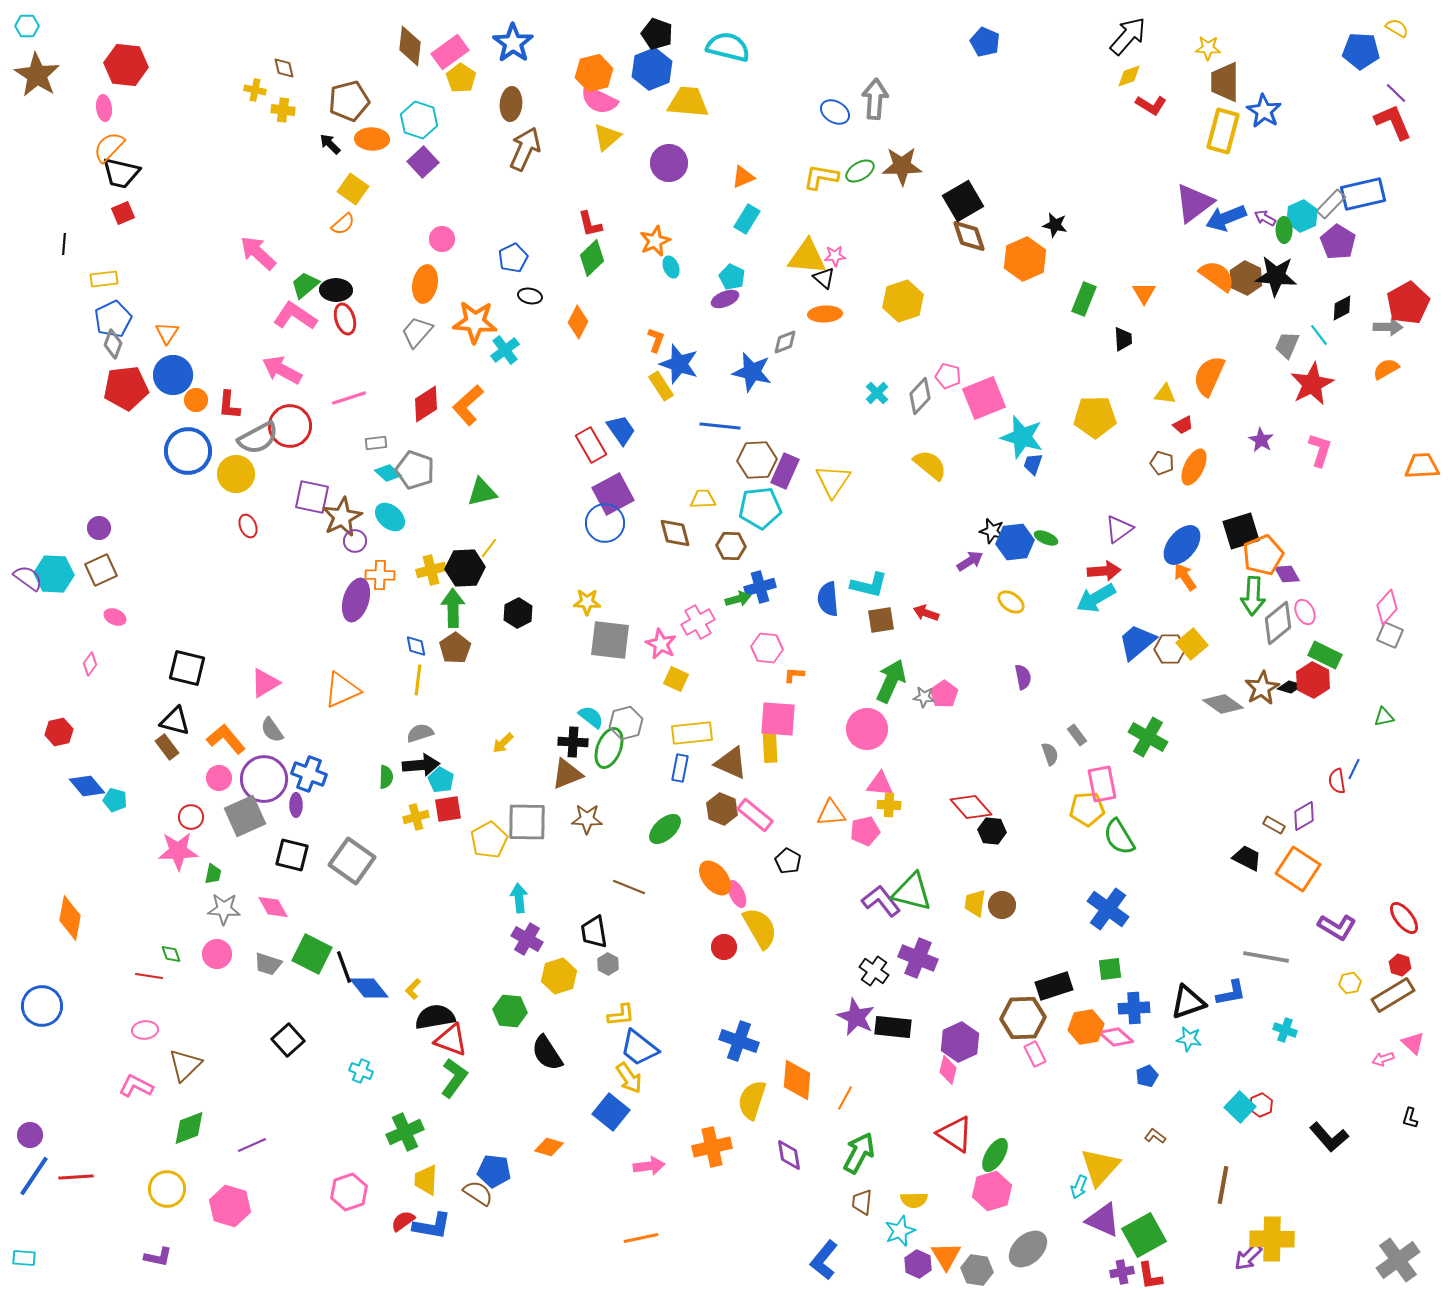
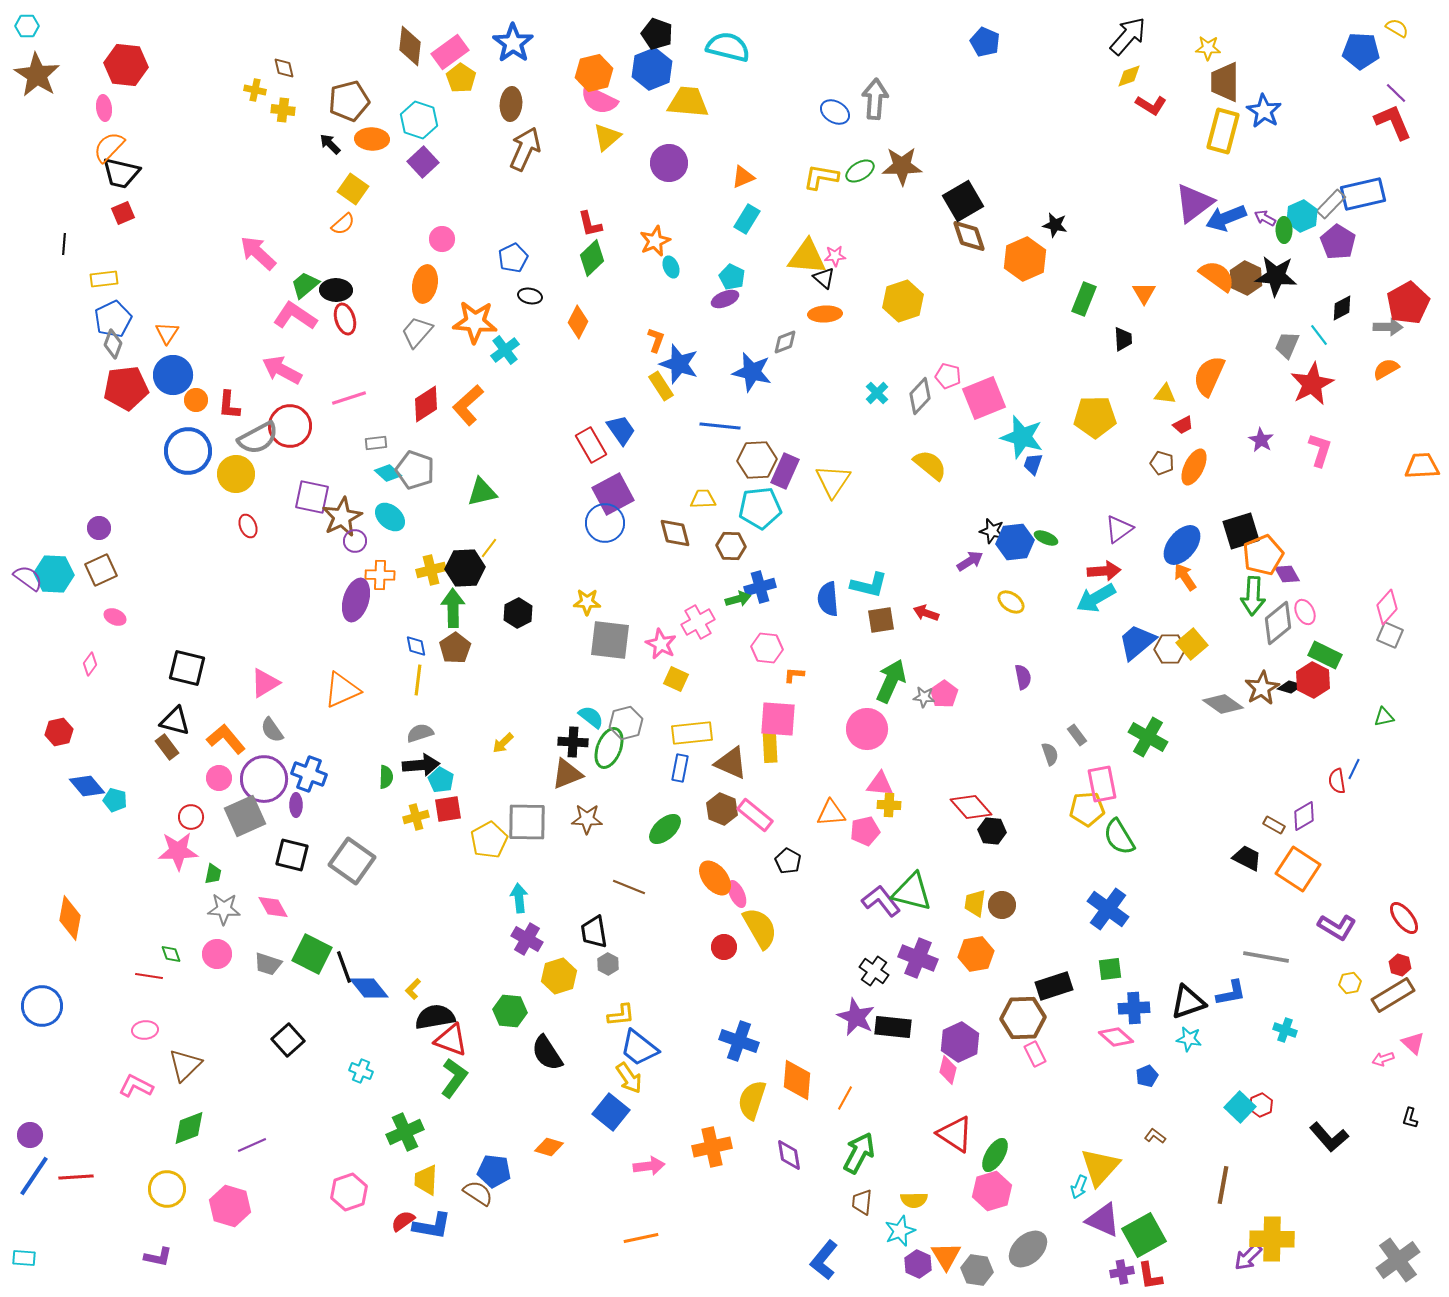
orange hexagon at (1086, 1027): moved 110 px left, 73 px up
